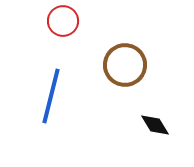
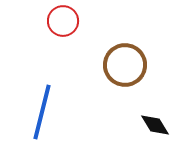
blue line: moved 9 px left, 16 px down
